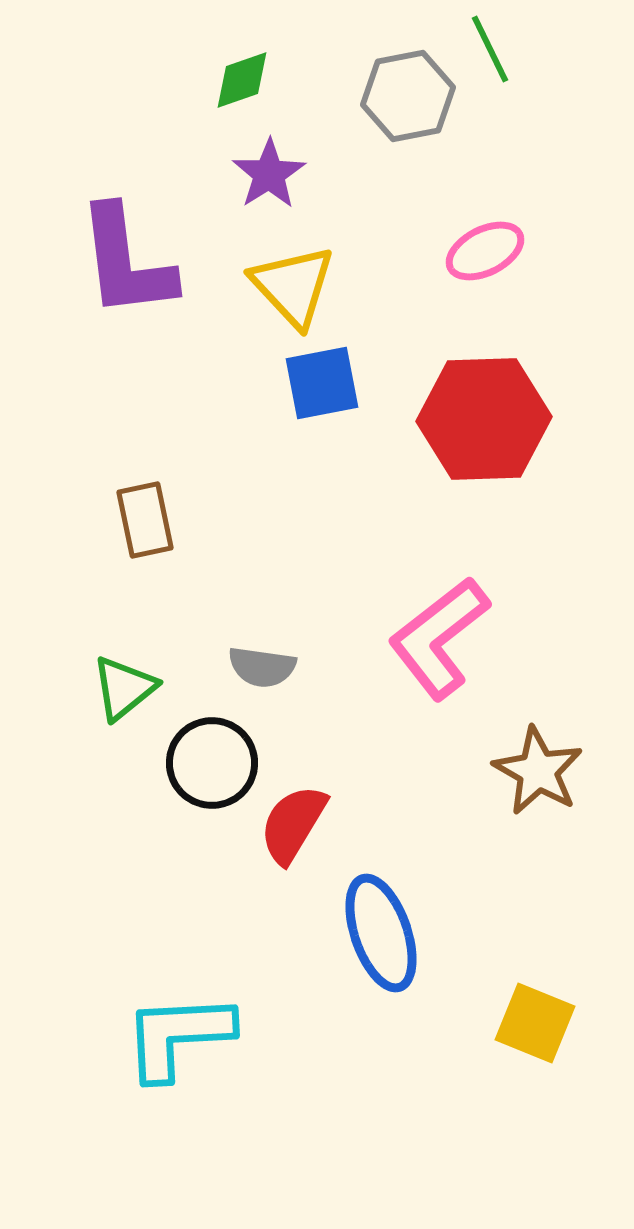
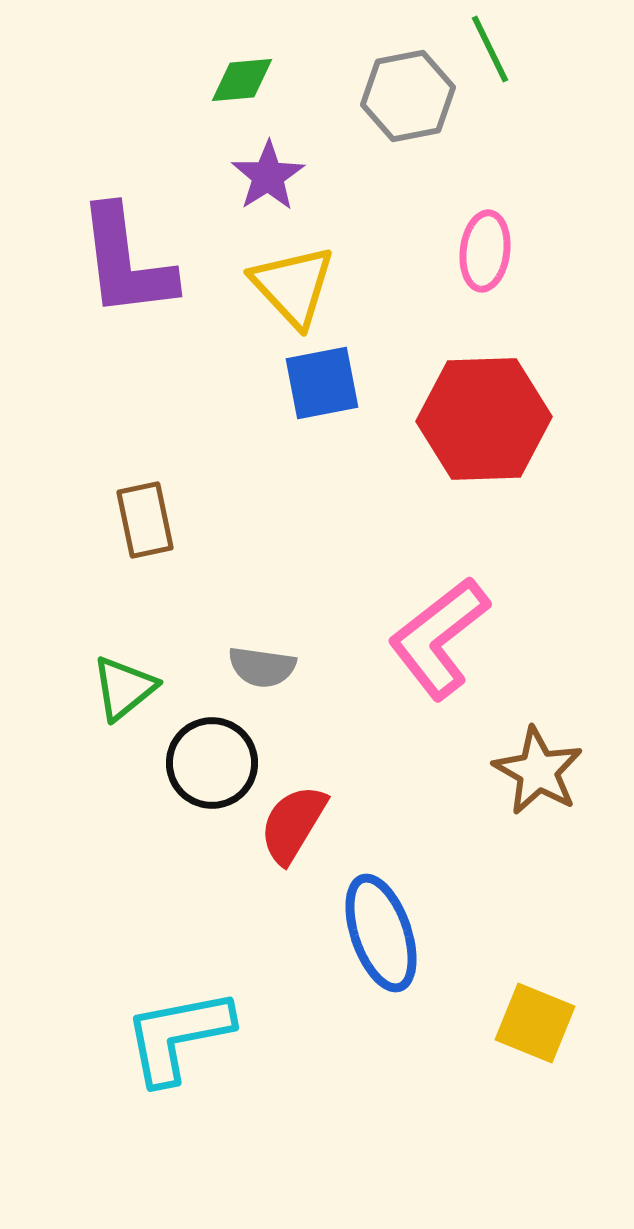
green diamond: rotated 14 degrees clockwise
purple star: moved 1 px left, 2 px down
pink ellipse: rotated 56 degrees counterclockwise
cyan L-shape: rotated 8 degrees counterclockwise
